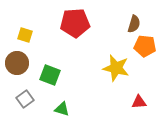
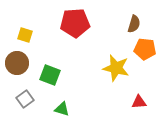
orange pentagon: moved 3 px down
